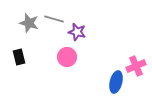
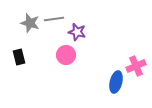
gray line: rotated 24 degrees counterclockwise
gray star: moved 1 px right
pink circle: moved 1 px left, 2 px up
